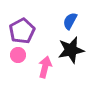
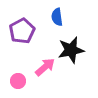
blue semicircle: moved 13 px left, 4 px up; rotated 36 degrees counterclockwise
pink circle: moved 26 px down
pink arrow: rotated 35 degrees clockwise
